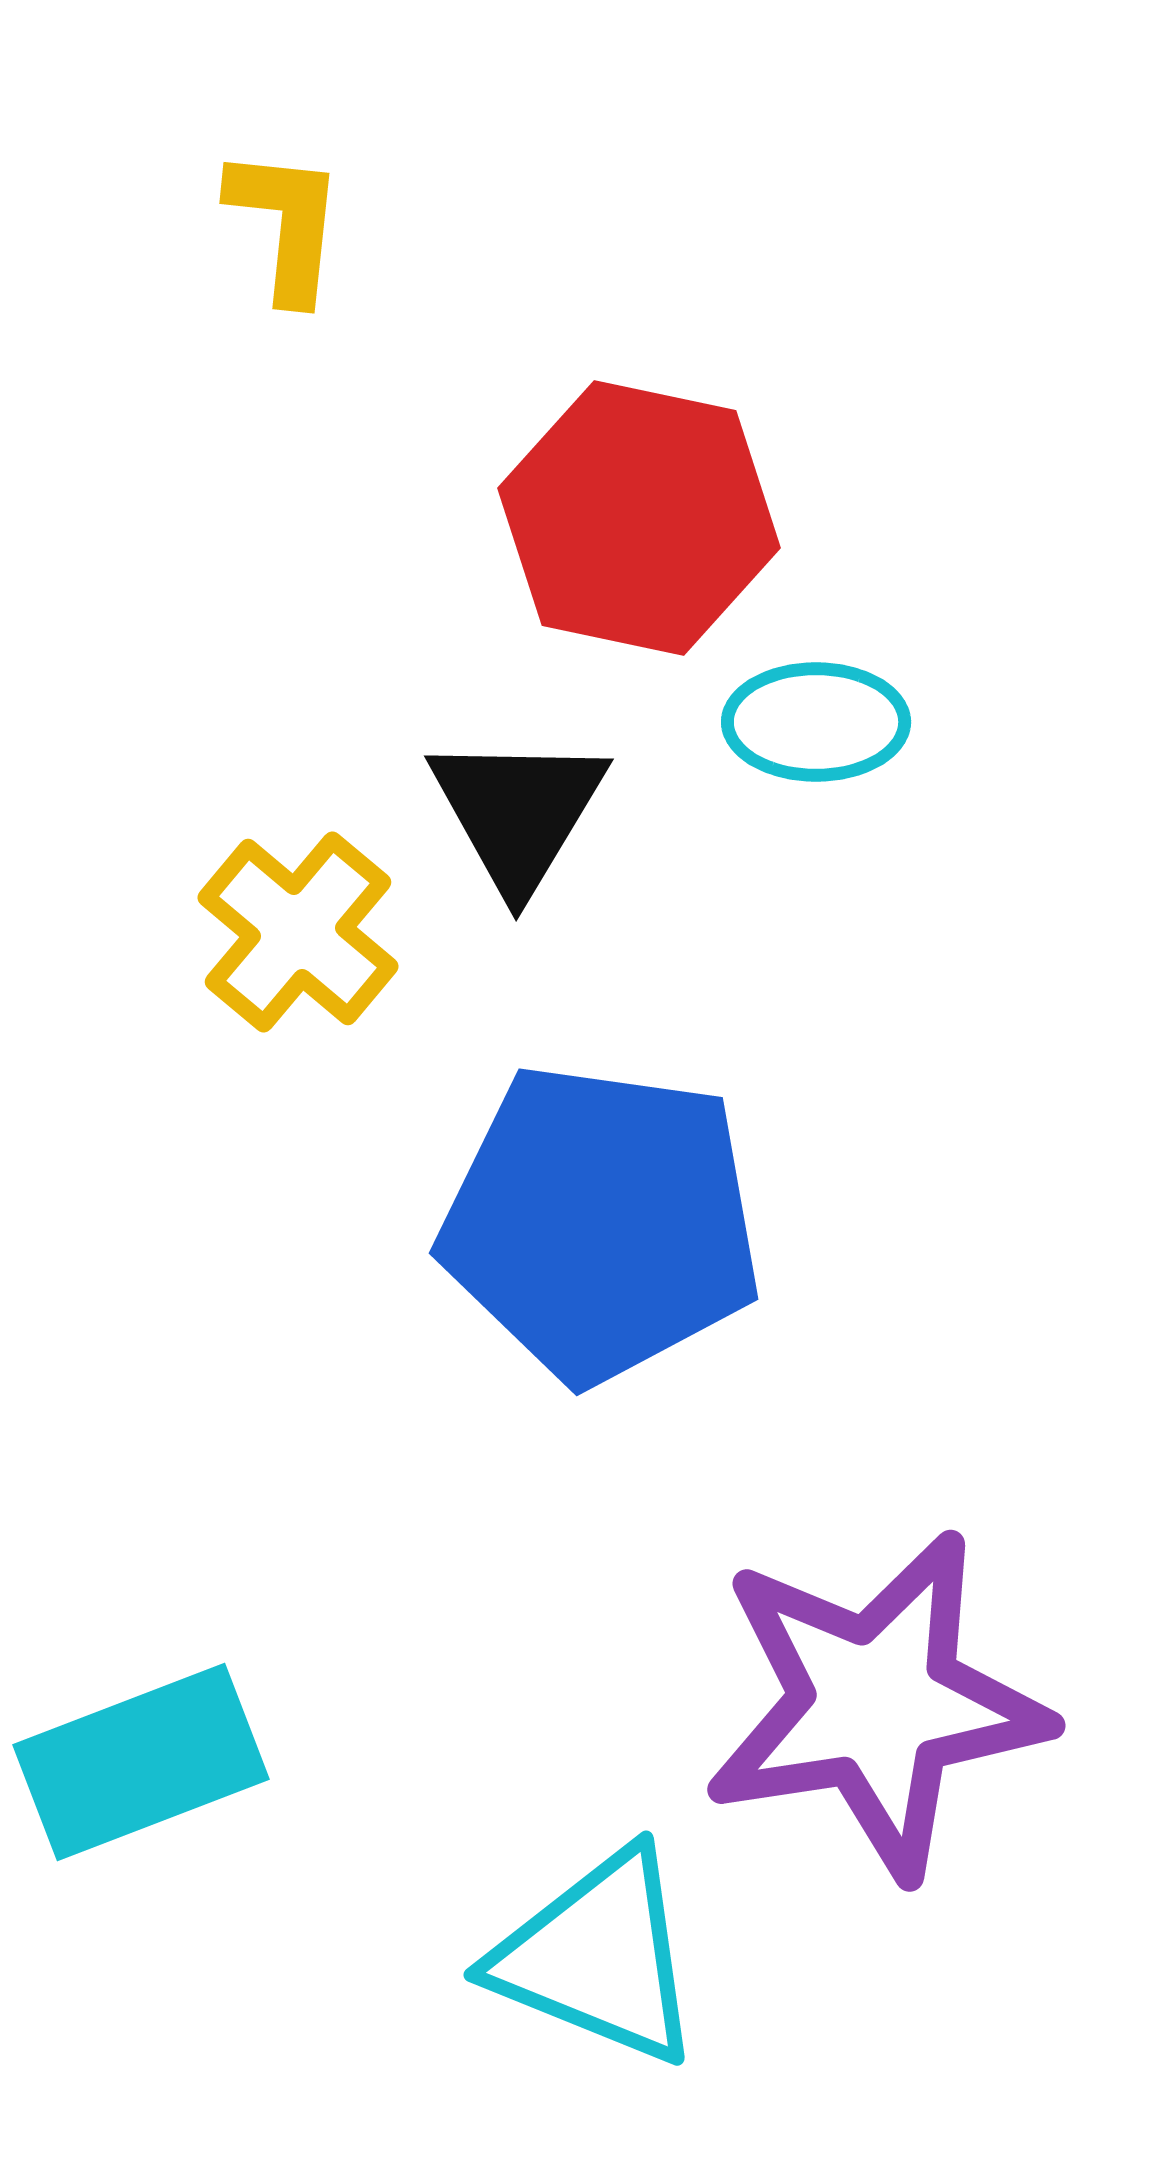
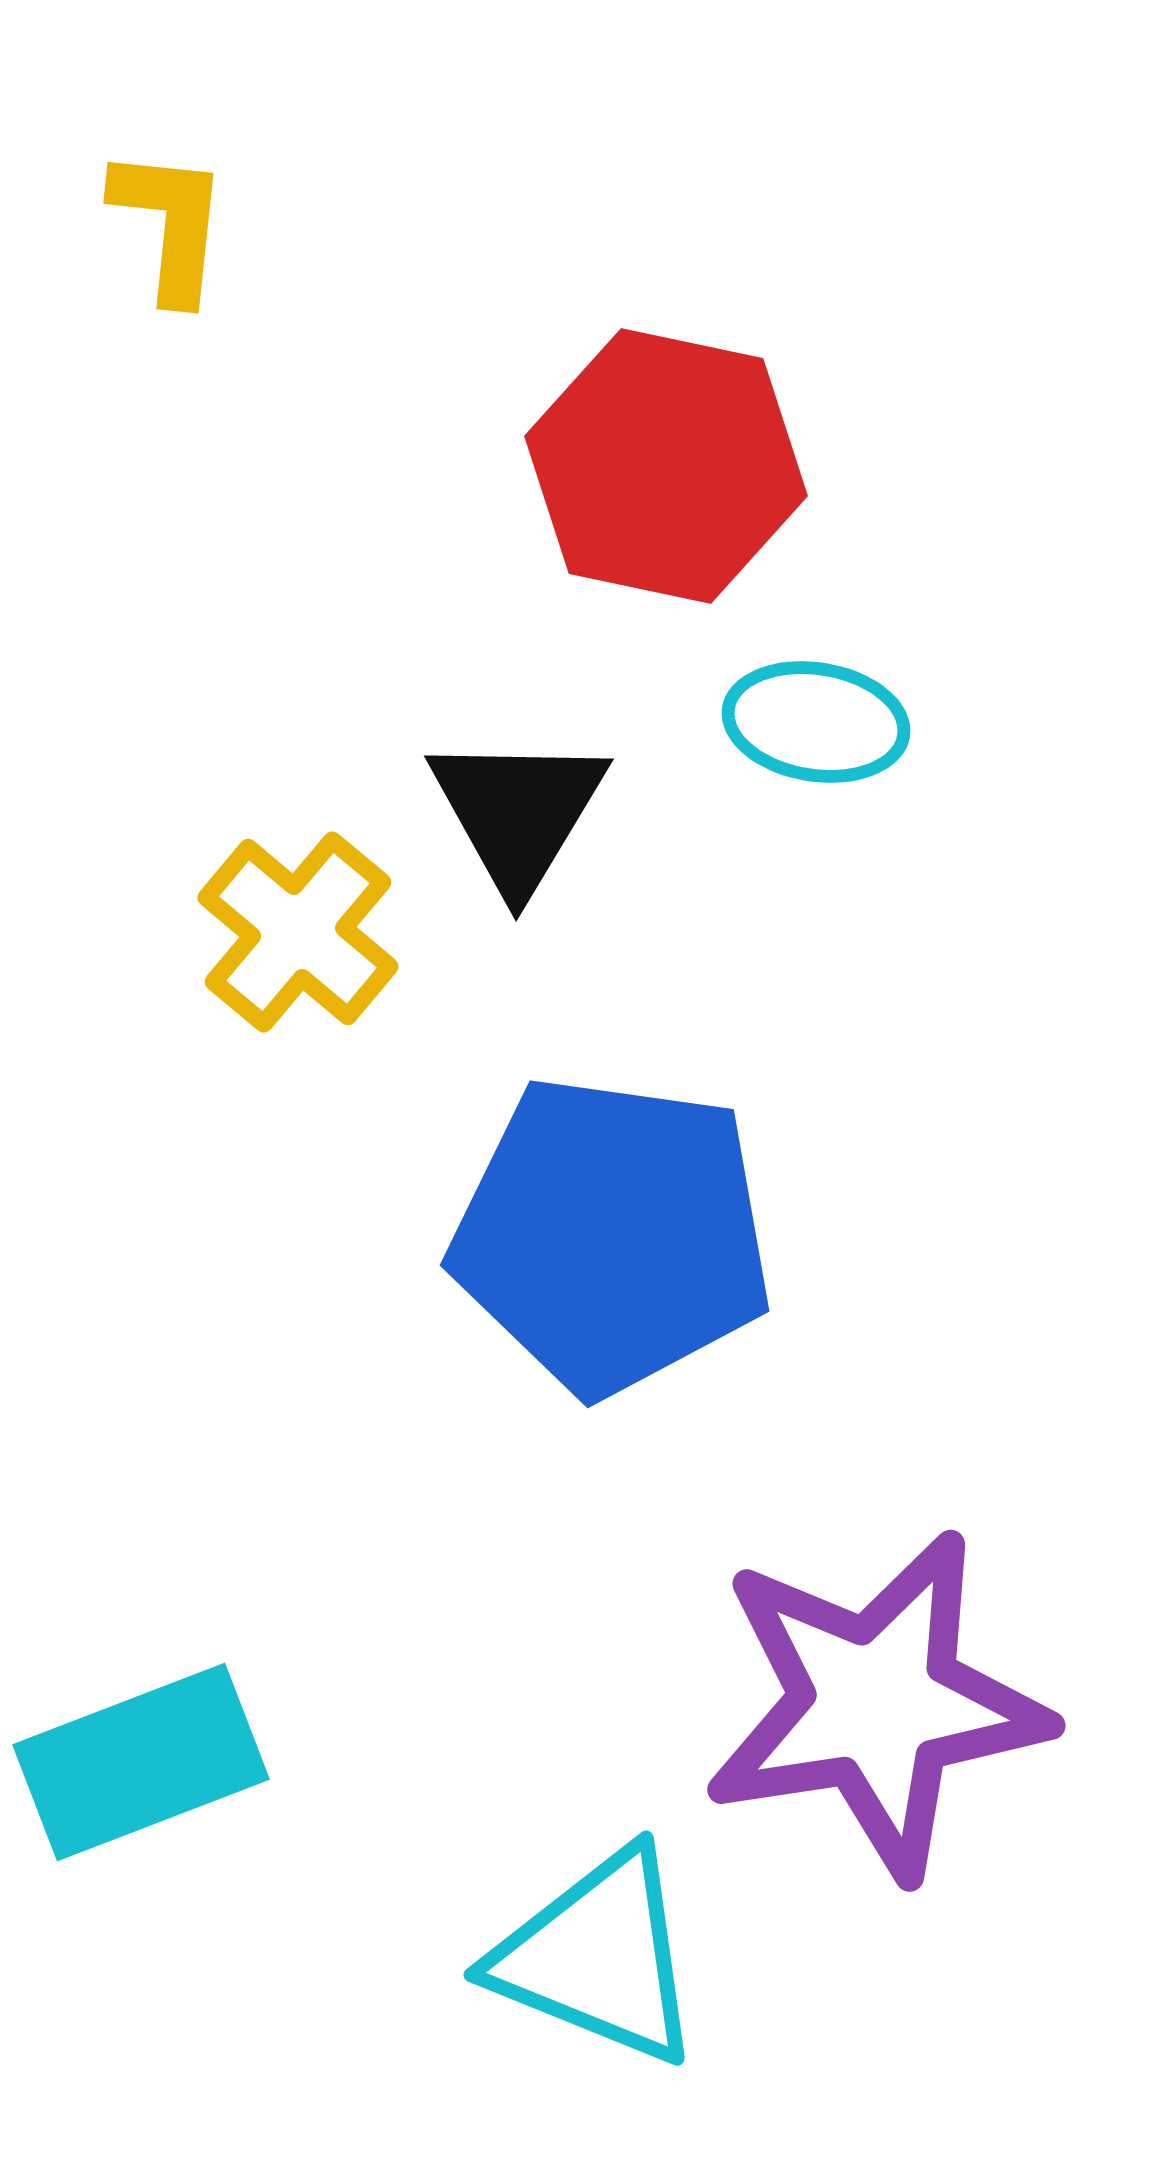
yellow L-shape: moved 116 px left
red hexagon: moved 27 px right, 52 px up
cyan ellipse: rotated 9 degrees clockwise
blue pentagon: moved 11 px right, 12 px down
